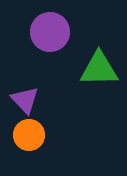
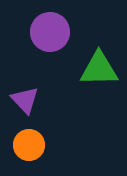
orange circle: moved 10 px down
